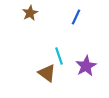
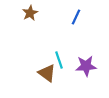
cyan line: moved 4 px down
purple star: rotated 25 degrees clockwise
